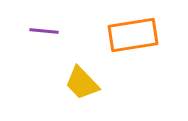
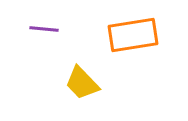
purple line: moved 2 px up
